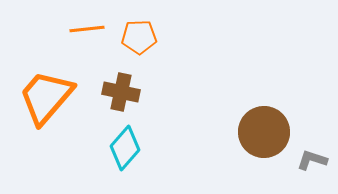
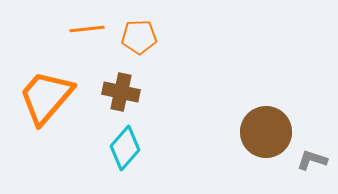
brown circle: moved 2 px right
